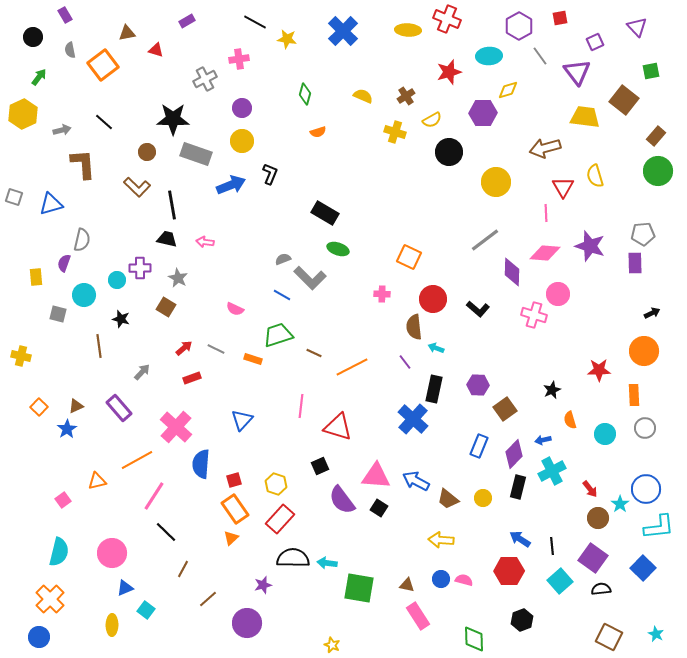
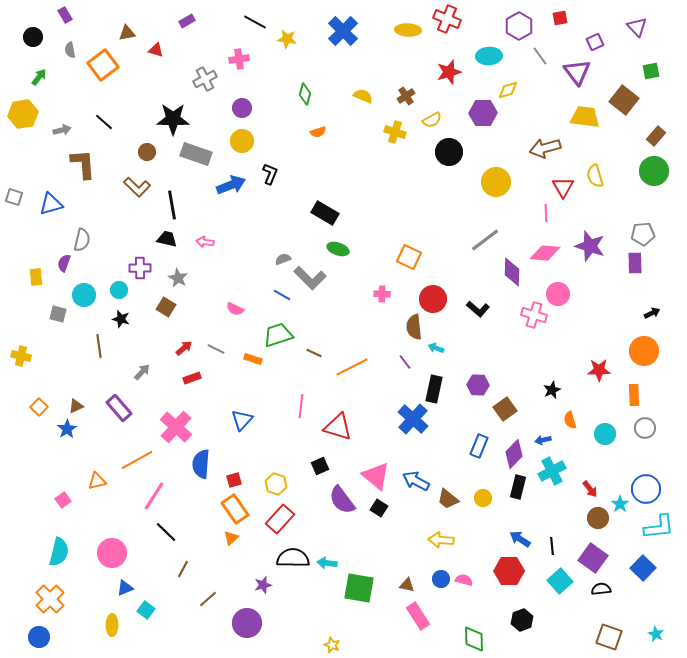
yellow hexagon at (23, 114): rotated 16 degrees clockwise
green circle at (658, 171): moved 4 px left
cyan circle at (117, 280): moved 2 px right, 10 px down
pink triangle at (376, 476): rotated 36 degrees clockwise
brown square at (609, 637): rotated 8 degrees counterclockwise
